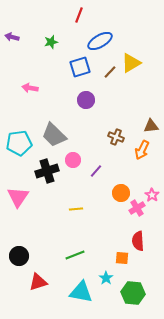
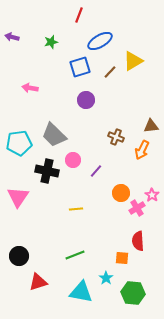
yellow triangle: moved 2 px right, 2 px up
black cross: rotated 30 degrees clockwise
